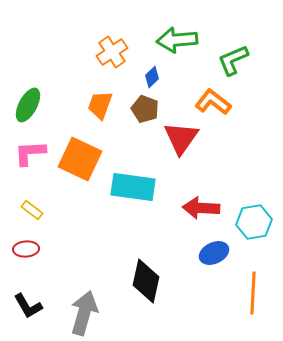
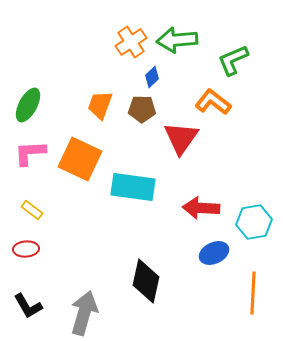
orange cross: moved 19 px right, 10 px up
brown pentagon: moved 3 px left; rotated 20 degrees counterclockwise
